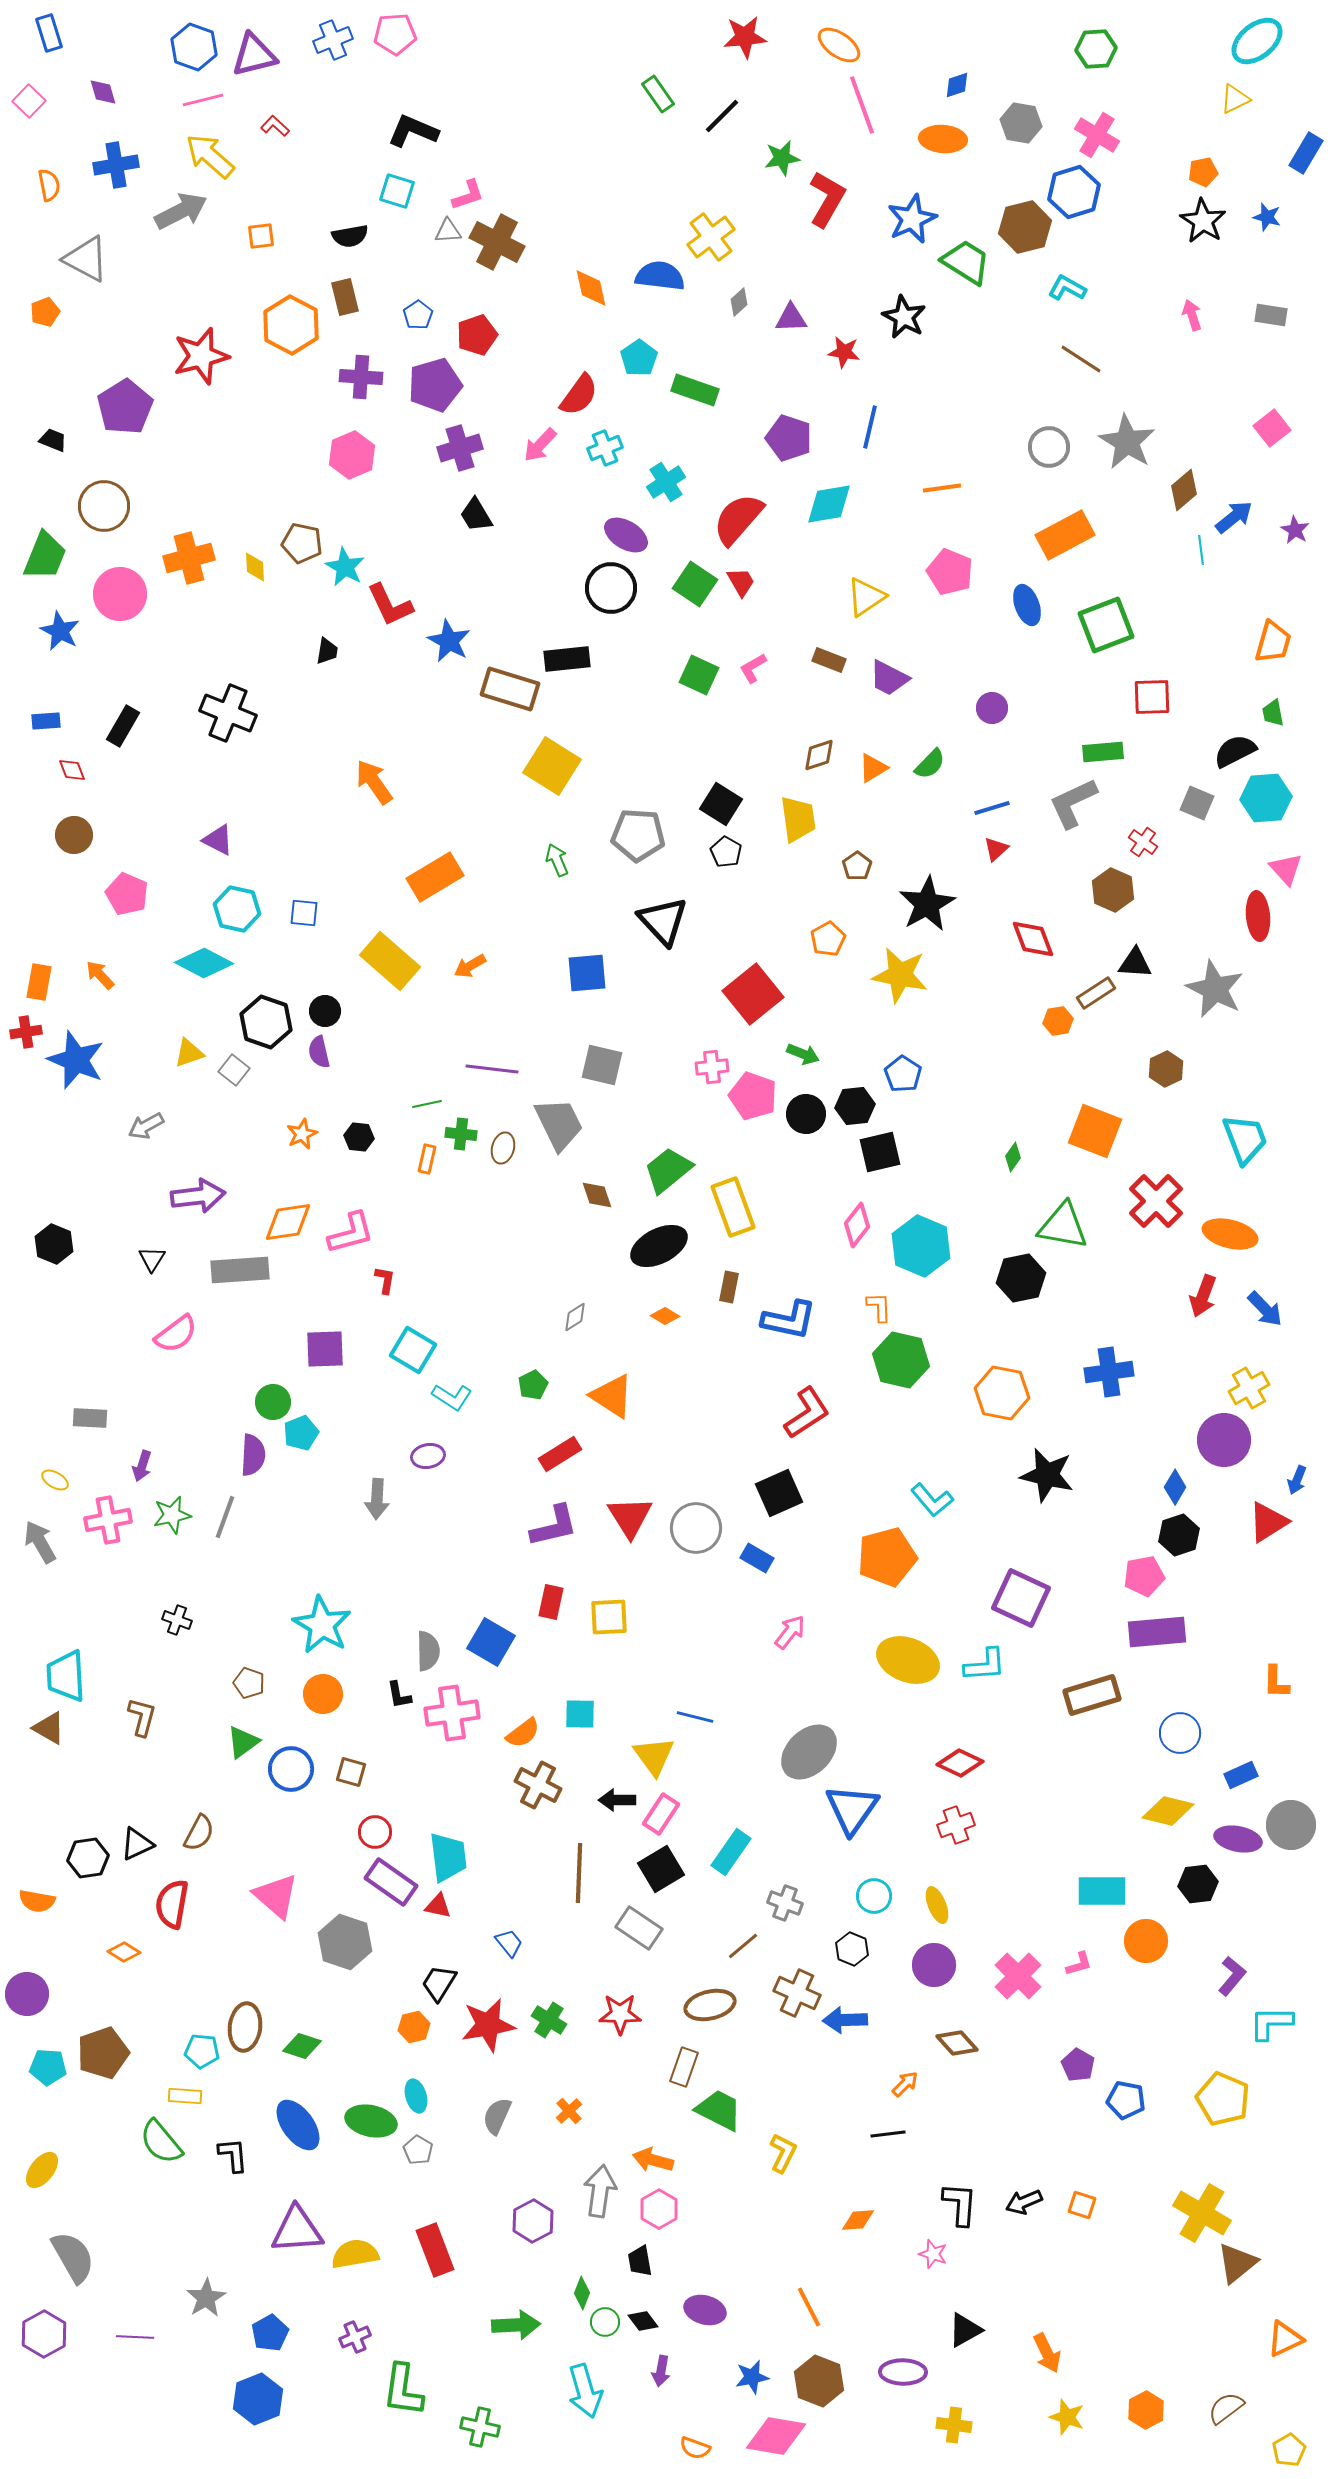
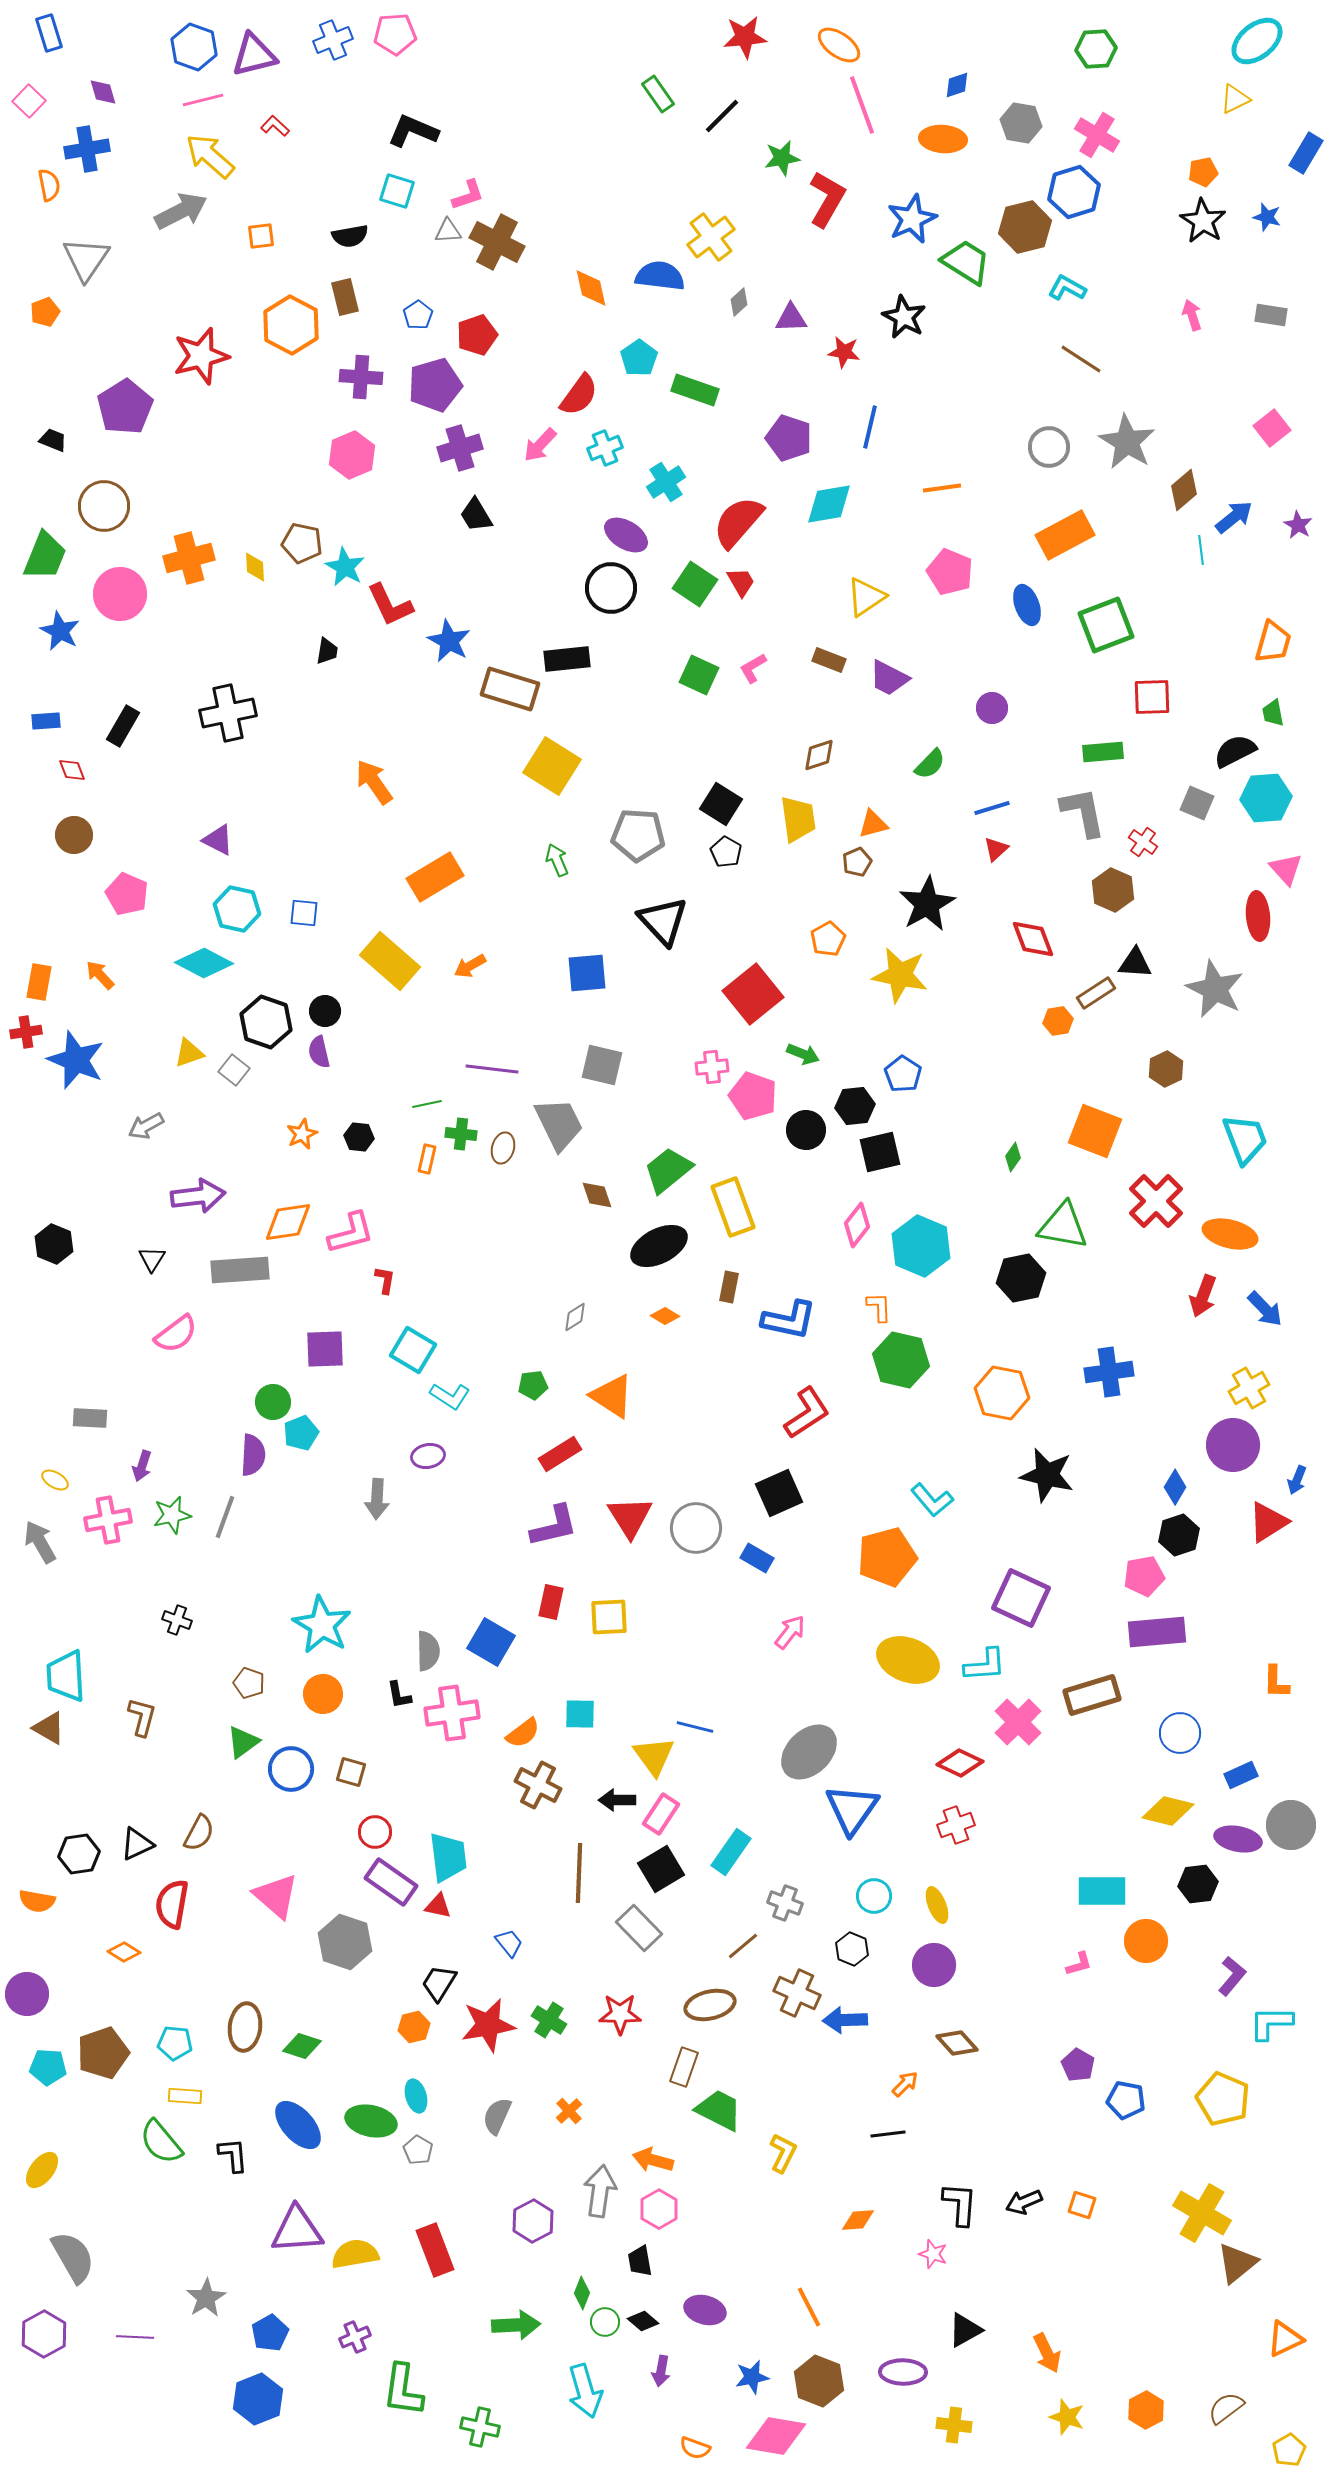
blue cross at (116, 165): moved 29 px left, 16 px up
gray triangle at (86, 259): rotated 36 degrees clockwise
red semicircle at (738, 519): moved 3 px down
purple star at (1295, 530): moved 3 px right, 5 px up
black cross at (228, 713): rotated 34 degrees counterclockwise
orange triangle at (873, 768): moved 56 px down; rotated 16 degrees clockwise
gray L-shape at (1073, 803): moved 10 px right, 9 px down; rotated 104 degrees clockwise
brown pentagon at (857, 866): moved 4 px up; rotated 12 degrees clockwise
black circle at (806, 1114): moved 16 px down
green pentagon at (533, 1385): rotated 20 degrees clockwise
cyan L-shape at (452, 1397): moved 2 px left, 1 px up
purple circle at (1224, 1440): moved 9 px right, 5 px down
blue line at (695, 1717): moved 10 px down
black hexagon at (88, 1858): moved 9 px left, 4 px up
gray rectangle at (639, 1928): rotated 12 degrees clockwise
pink cross at (1018, 1976): moved 254 px up
cyan pentagon at (202, 2051): moved 27 px left, 8 px up
blue ellipse at (298, 2125): rotated 6 degrees counterclockwise
black diamond at (643, 2321): rotated 12 degrees counterclockwise
